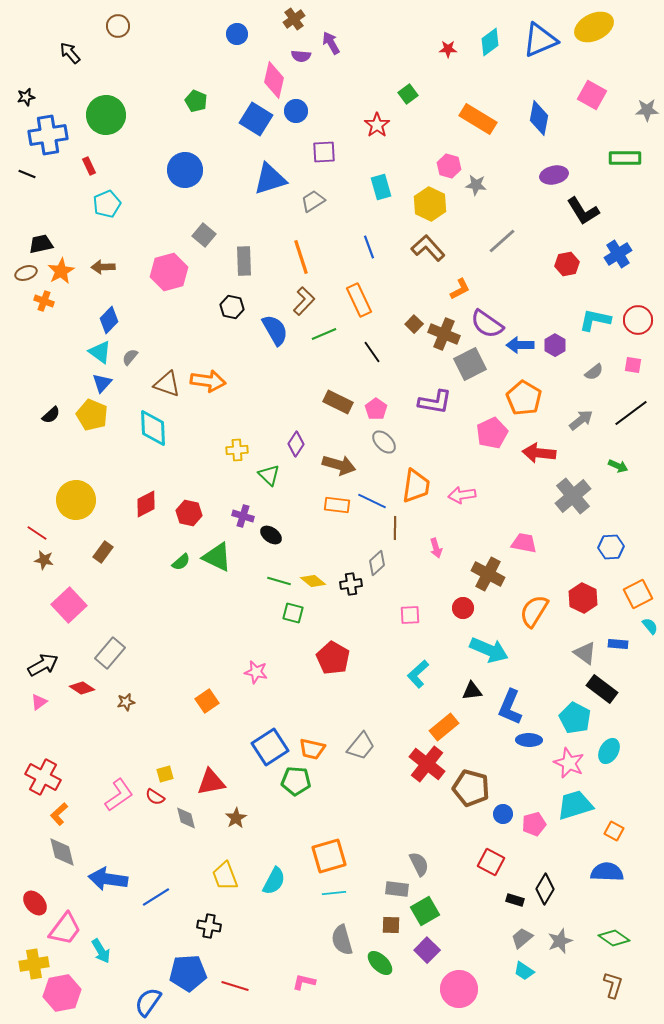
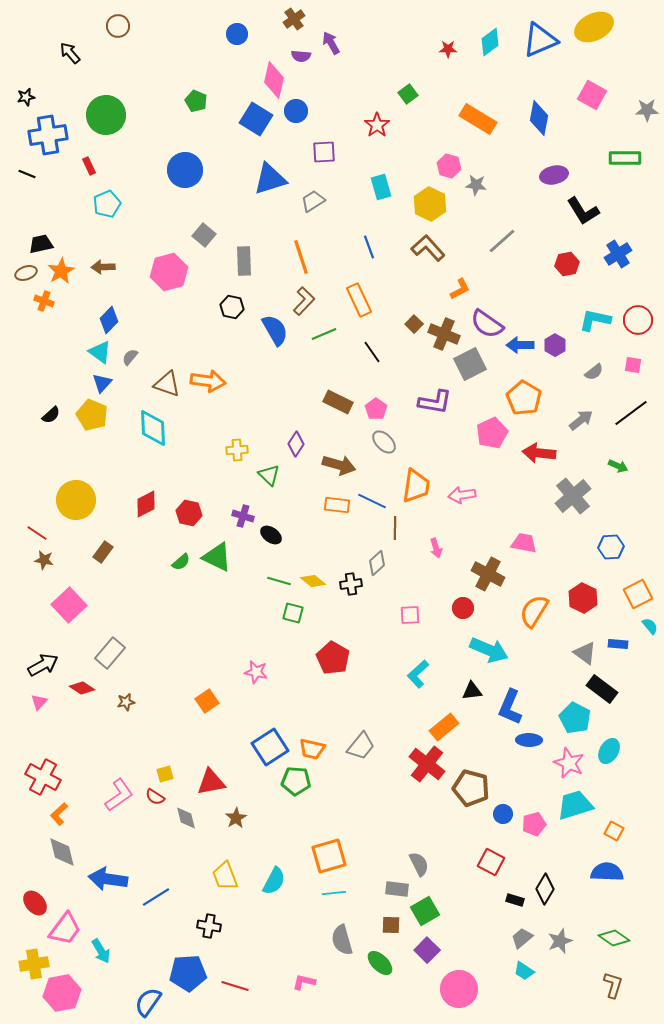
pink triangle at (39, 702): rotated 12 degrees counterclockwise
